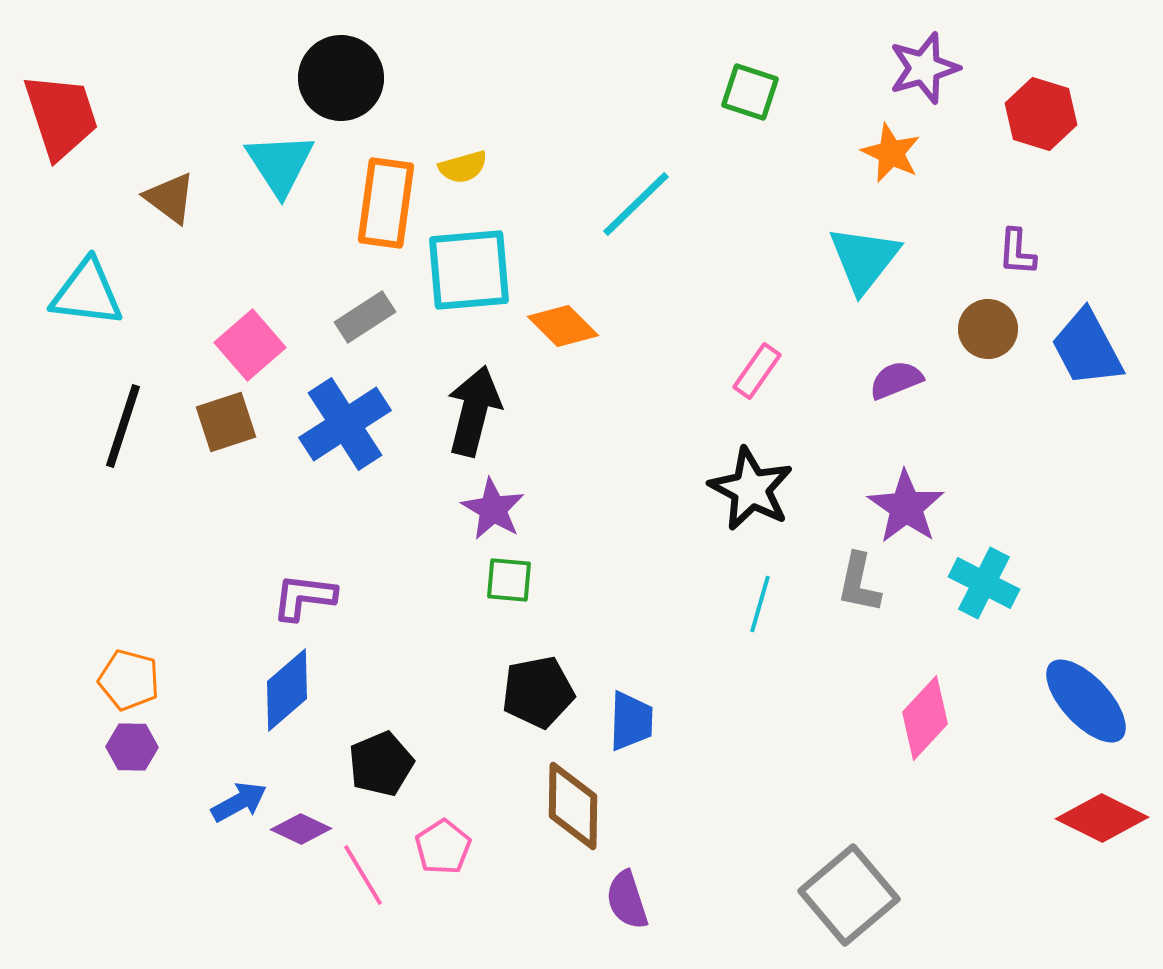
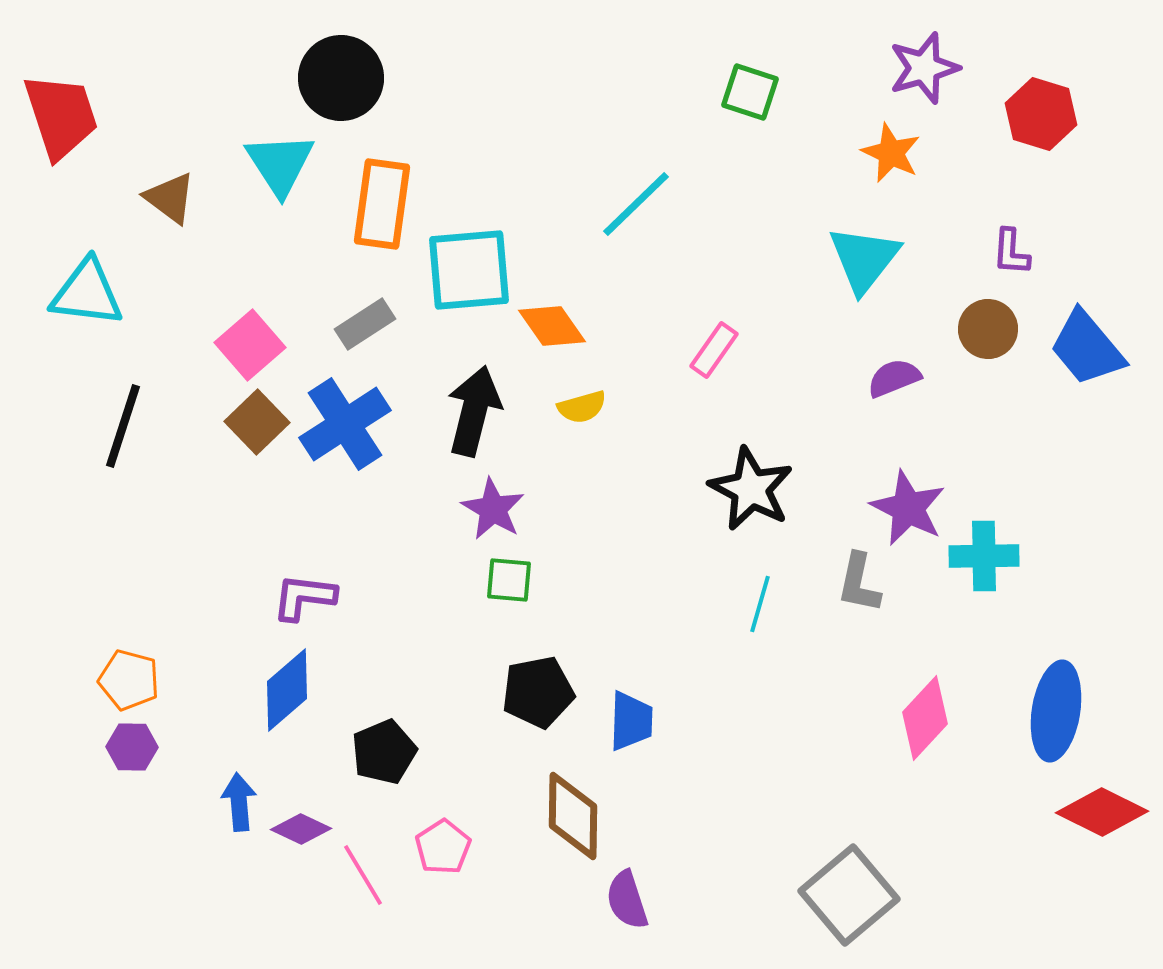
yellow semicircle at (463, 167): moved 119 px right, 240 px down
orange rectangle at (386, 203): moved 4 px left, 1 px down
purple L-shape at (1017, 252): moved 6 px left
gray rectangle at (365, 317): moved 7 px down
orange diamond at (563, 326): moved 11 px left; rotated 10 degrees clockwise
blue trapezoid at (1087, 348): rotated 12 degrees counterclockwise
pink rectangle at (757, 371): moved 43 px left, 21 px up
purple semicircle at (896, 380): moved 2 px left, 2 px up
brown square at (226, 422): moved 31 px right; rotated 26 degrees counterclockwise
purple star at (906, 507): moved 2 px right, 1 px down; rotated 8 degrees counterclockwise
cyan cross at (984, 583): moved 27 px up; rotated 28 degrees counterclockwise
blue ellipse at (1086, 701): moved 30 px left, 10 px down; rotated 52 degrees clockwise
black pentagon at (381, 764): moved 3 px right, 12 px up
blue arrow at (239, 802): rotated 66 degrees counterclockwise
brown diamond at (573, 806): moved 10 px down
red diamond at (1102, 818): moved 6 px up
